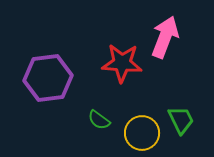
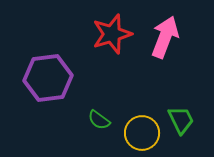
red star: moved 10 px left, 29 px up; rotated 21 degrees counterclockwise
